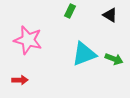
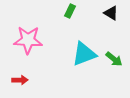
black triangle: moved 1 px right, 2 px up
pink star: rotated 12 degrees counterclockwise
green arrow: rotated 18 degrees clockwise
